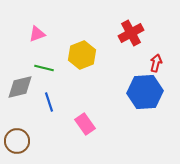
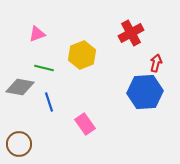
gray diamond: rotated 24 degrees clockwise
brown circle: moved 2 px right, 3 px down
